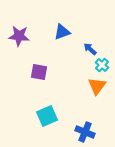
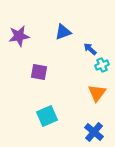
blue triangle: moved 1 px right
purple star: rotated 15 degrees counterclockwise
cyan cross: rotated 24 degrees clockwise
orange triangle: moved 7 px down
blue cross: moved 9 px right; rotated 18 degrees clockwise
